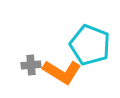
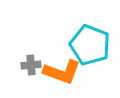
orange L-shape: rotated 12 degrees counterclockwise
